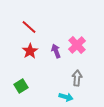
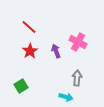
pink cross: moved 1 px right, 3 px up; rotated 18 degrees counterclockwise
